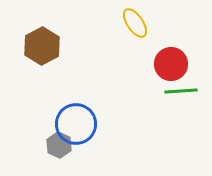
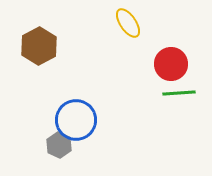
yellow ellipse: moved 7 px left
brown hexagon: moved 3 px left
green line: moved 2 px left, 2 px down
blue circle: moved 4 px up
